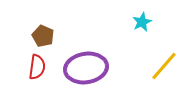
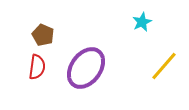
brown pentagon: moved 1 px up
purple ellipse: rotated 45 degrees counterclockwise
